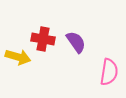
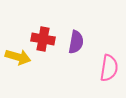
purple semicircle: rotated 45 degrees clockwise
pink semicircle: moved 4 px up
